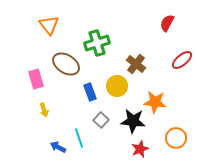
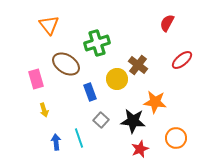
brown cross: moved 2 px right, 1 px down
yellow circle: moved 7 px up
blue arrow: moved 2 px left, 5 px up; rotated 56 degrees clockwise
